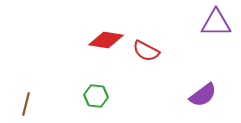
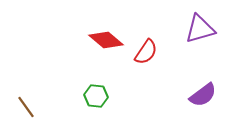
purple triangle: moved 16 px left, 6 px down; rotated 16 degrees counterclockwise
red diamond: rotated 32 degrees clockwise
red semicircle: moved 1 px down; rotated 84 degrees counterclockwise
brown line: moved 3 px down; rotated 50 degrees counterclockwise
